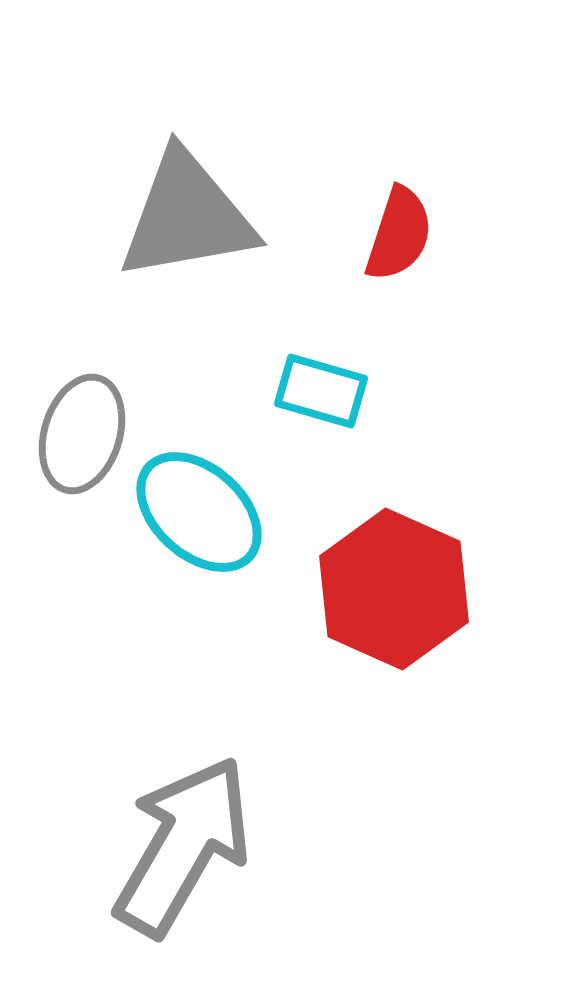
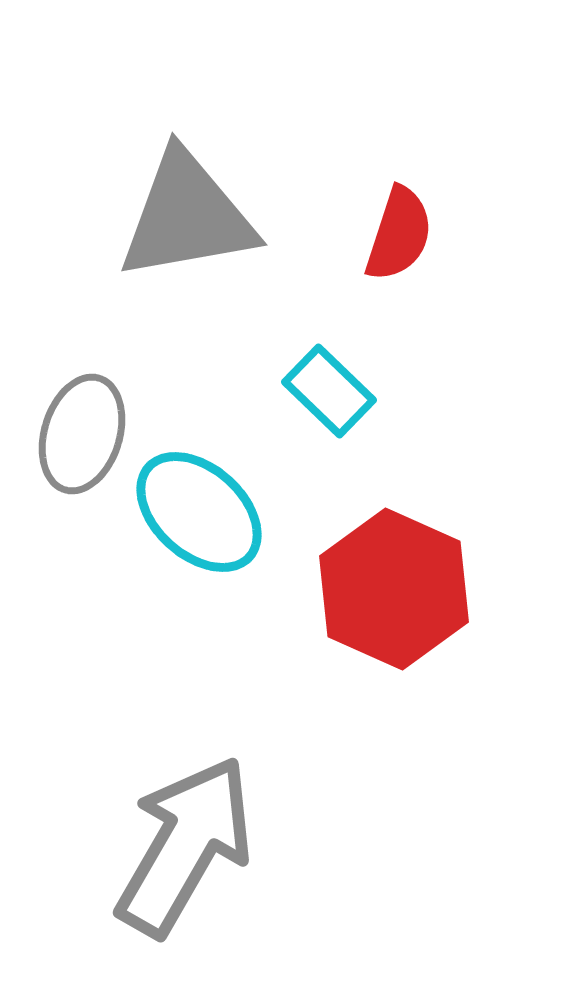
cyan rectangle: moved 8 px right; rotated 28 degrees clockwise
gray arrow: moved 2 px right
